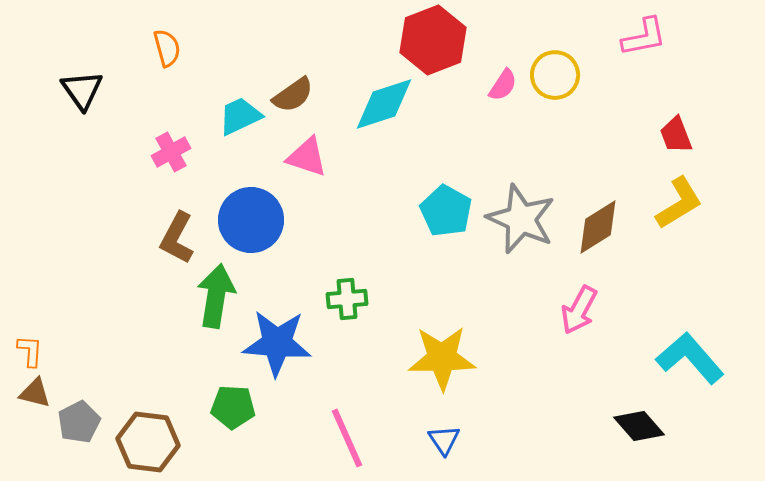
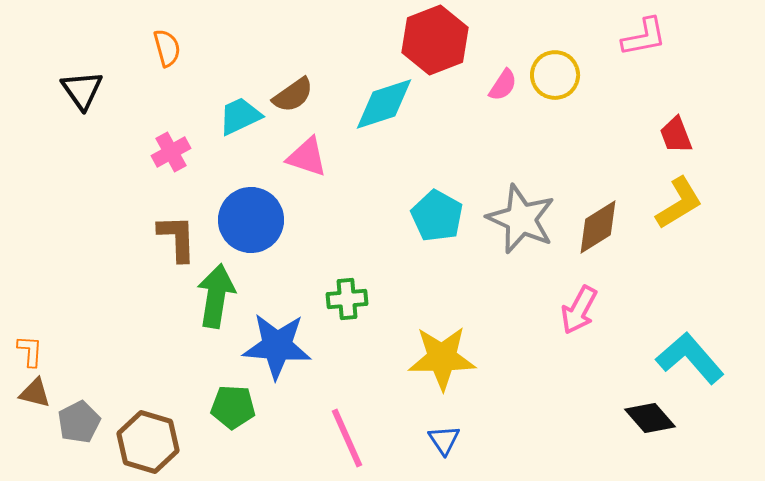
red hexagon: moved 2 px right
cyan pentagon: moved 9 px left, 5 px down
brown L-shape: rotated 150 degrees clockwise
blue star: moved 3 px down
black diamond: moved 11 px right, 8 px up
brown hexagon: rotated 10 degrees clockwise
